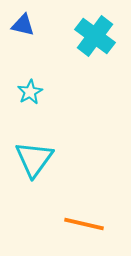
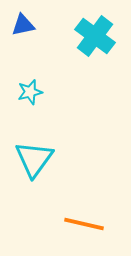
blue triangle: rotated 25 degrees counterclockwise
cyan star: rotated 15 degrees clockwise
